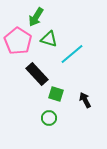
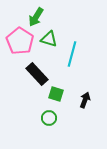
pink pentagon: moved 2 px right
cyan line: rotated 35 degrees counterclockwise
black arrow: rotated 49 degrees clockwise
